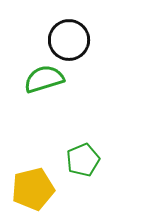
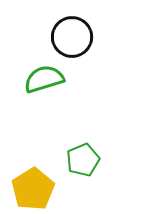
black circle: moved 3 px right, 3 px up
yellow pentagon: rotated 18 degrees counterclockwise
